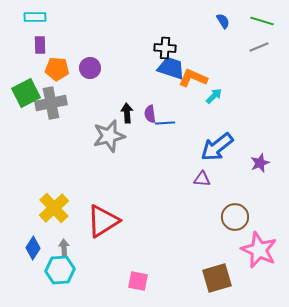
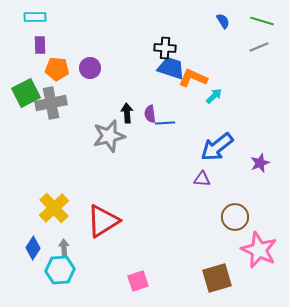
pink square: rotated 30 degrees counterclockwise
